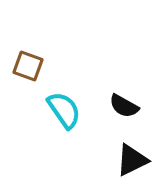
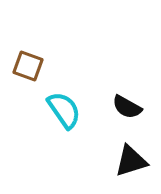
black semicircle: moved 3 px right, 1 px down
black triangle: moved 1 px left, 1 px down; rotated 9 degrees clockwise
